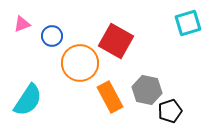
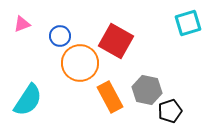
blue circle: moved 8 px right
